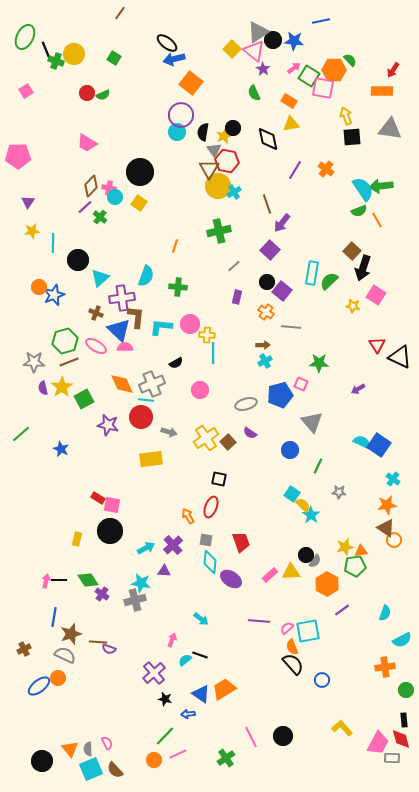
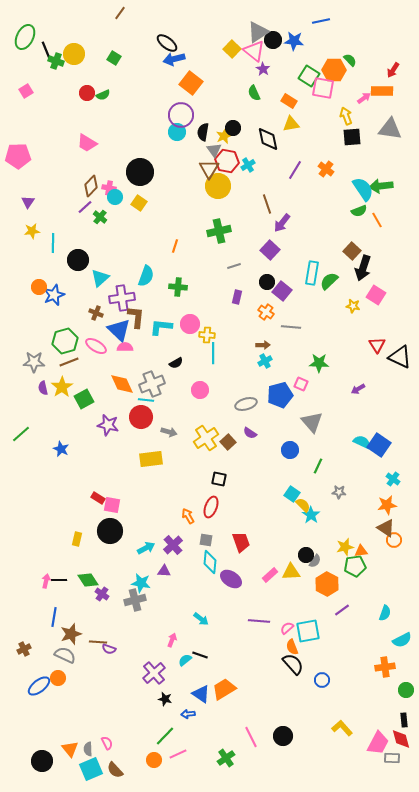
pink arrow at (294, 68): moved 70 px right, 30 px down
cyan cross at (234, 192): moved 14 px right, 27 px up
gray line at (234, 266): rotated 24 degrees clockwise
